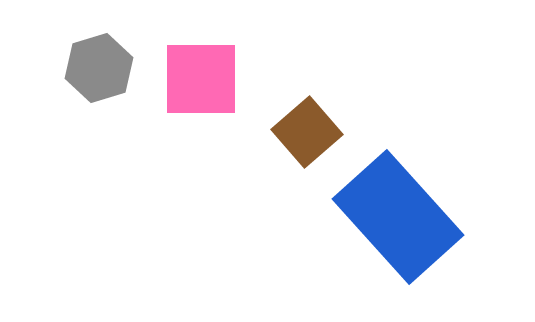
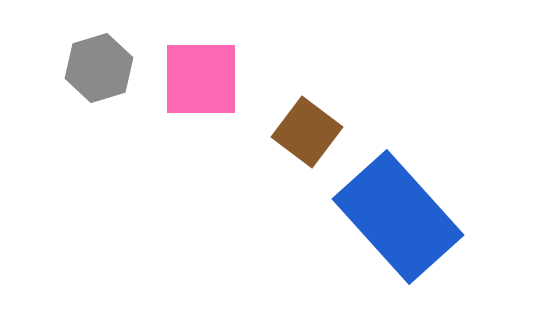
brown square: rotated 12 degrees counterclockwise
